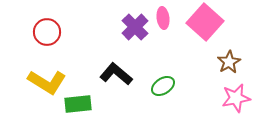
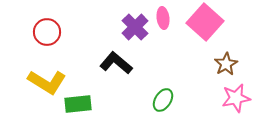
brown star: moved 3 px left, 2 px down
black L-shape: moved 11 px up
green ellipse: moved 14 px down; rotated 25 degrees counterclockwise
